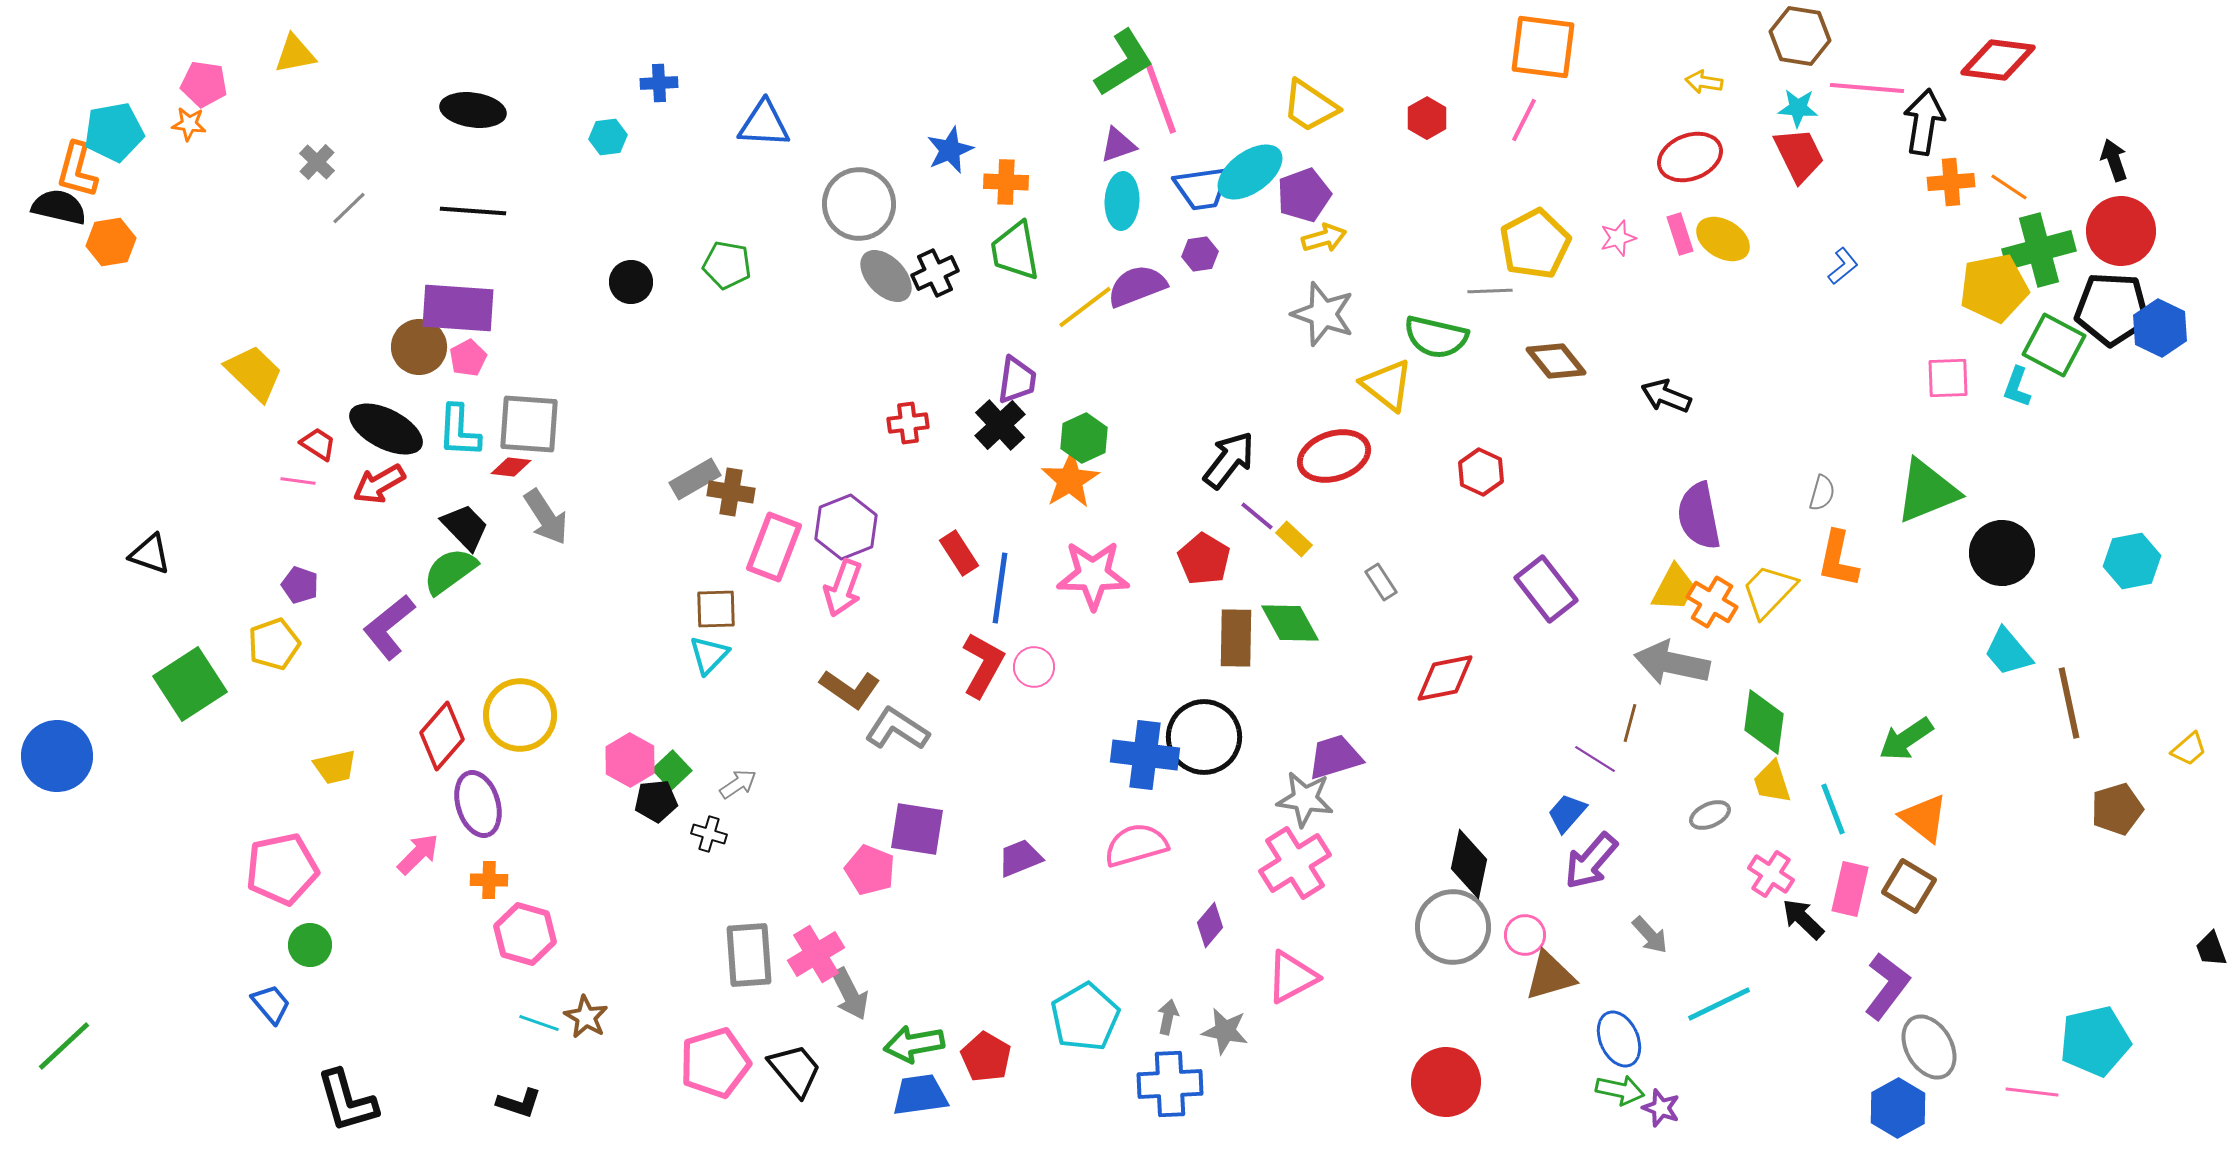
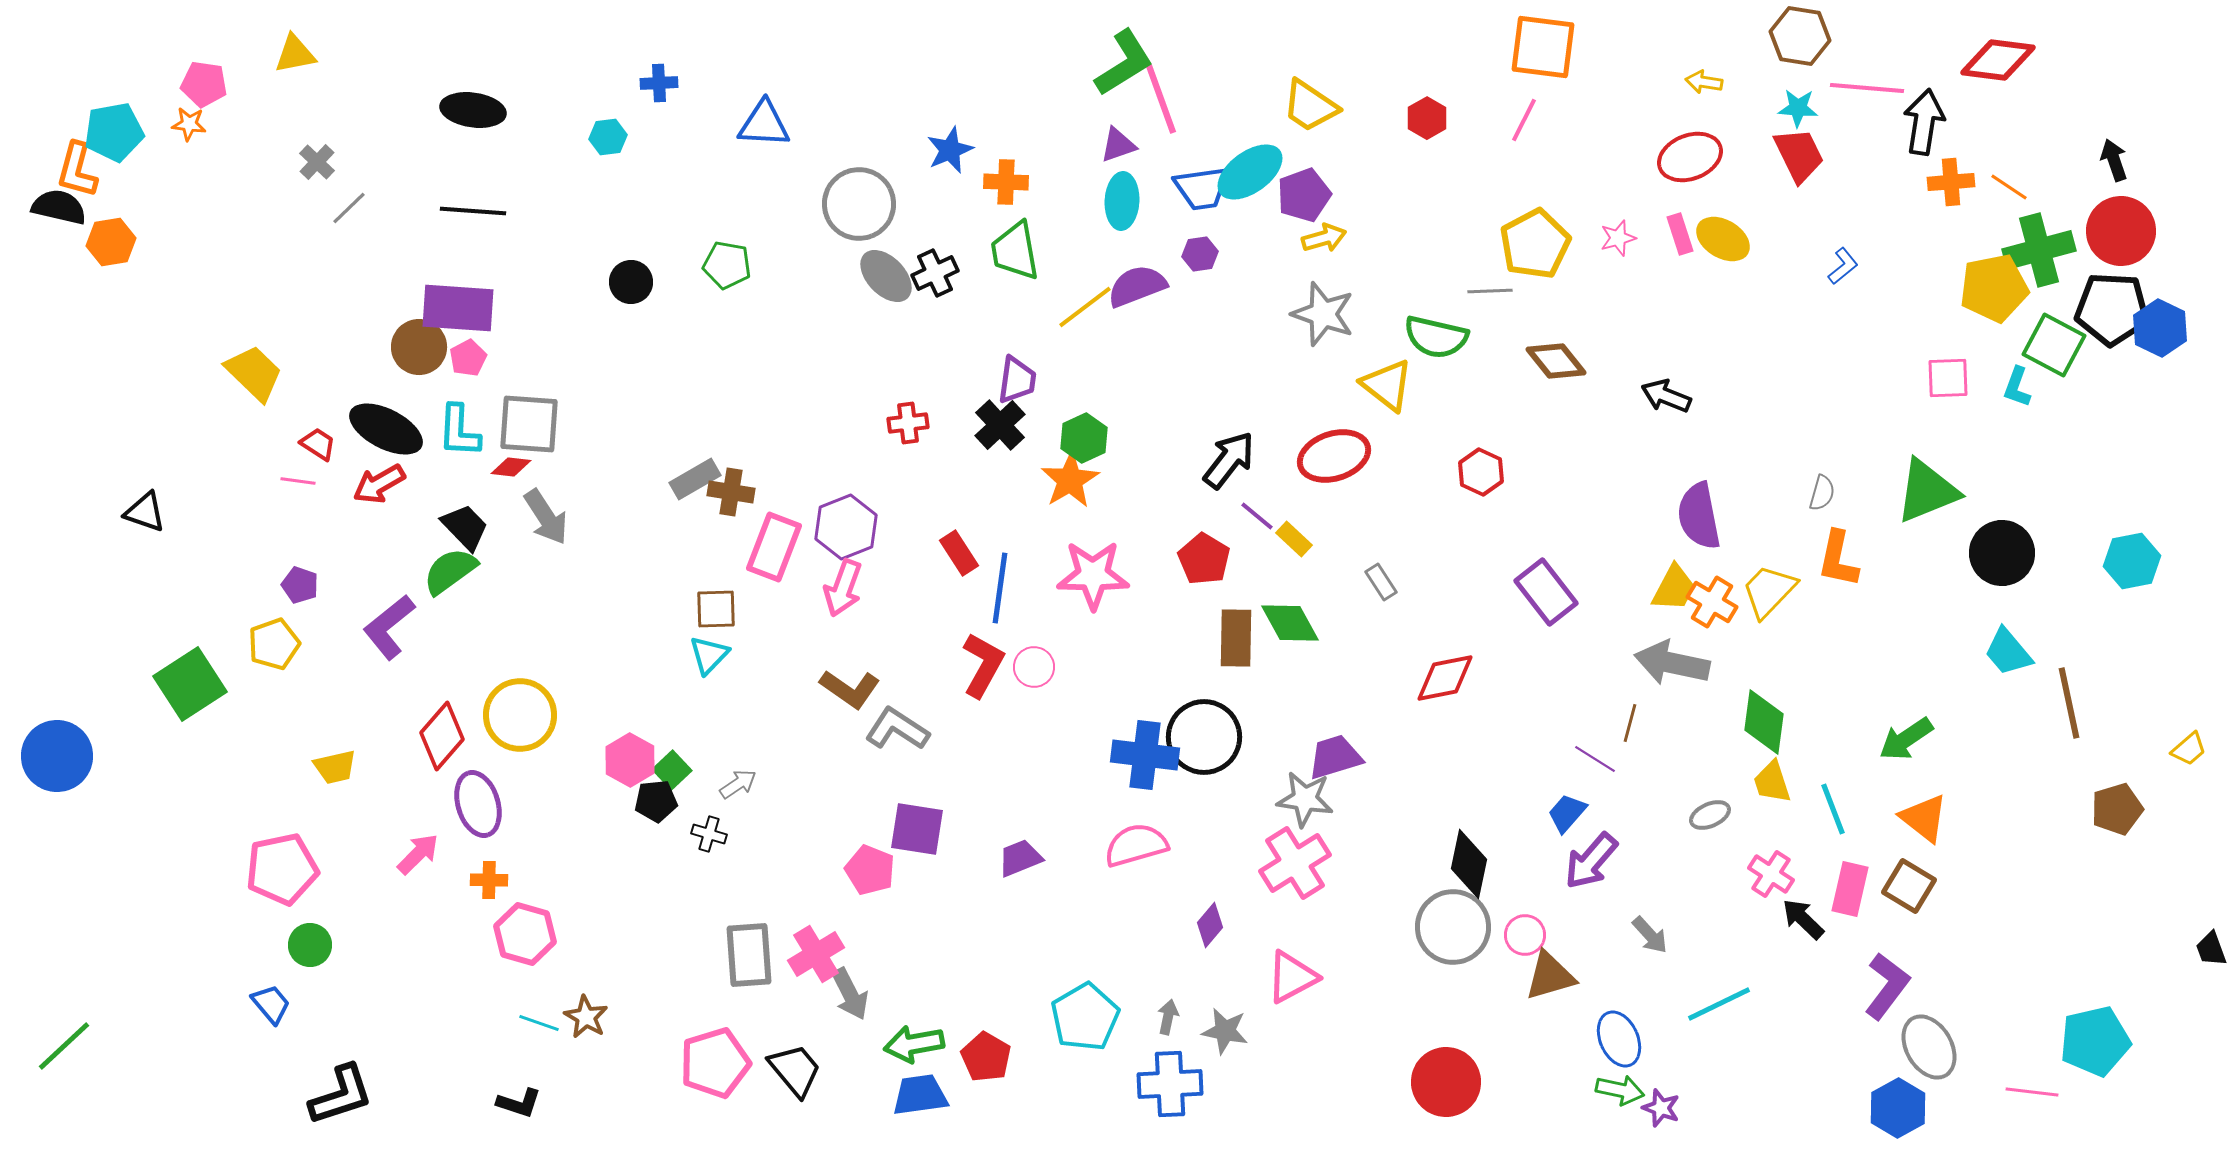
black triangle at (150, 554): moved 5 px left, 42 px up
purple rectangle at (1546, 589): moved 3 px down
black L-shape at (347, 1101): moved 6 px left, 6 px up; rotated 92 degrees counterclockwise
